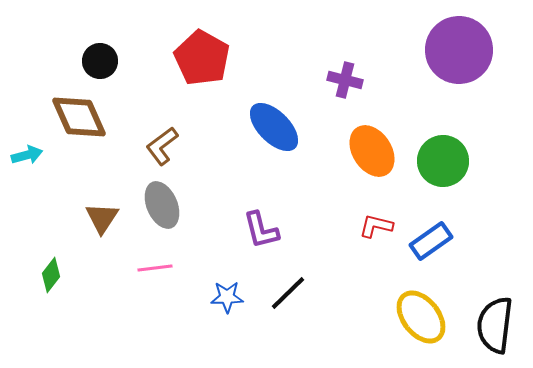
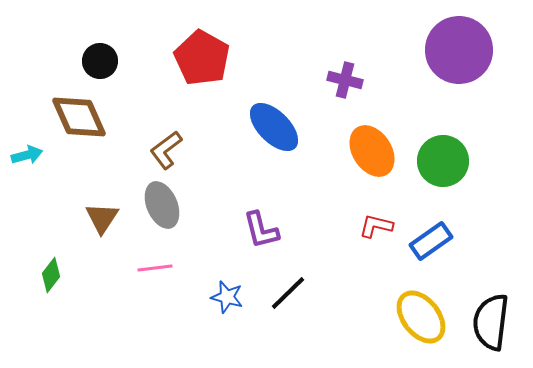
brown L-shape: moved 4 px right, 4 px down
blue star: rotated 16 degrees clockwise
black semicircle: moved 4 px left, 3 px up
